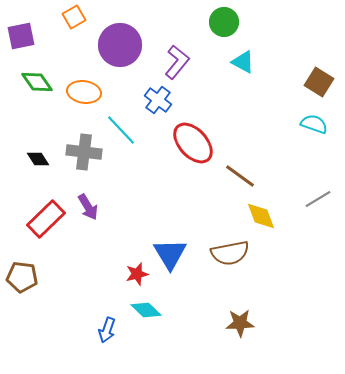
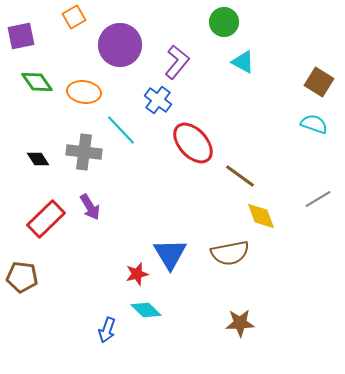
purple arrow: moved 2 px right
